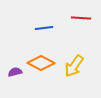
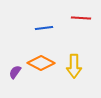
yellow arrow: rotated 35 degrees counterclockwise
purple semicircle: rotated 40 degrees counterclockwise
